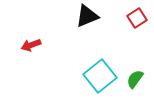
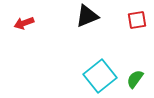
red square: moved 2 px down; rotated 24 degrees clockwise
red arrow: moved 7 px left, 22 px up
